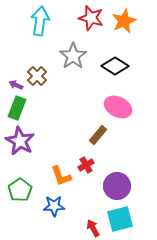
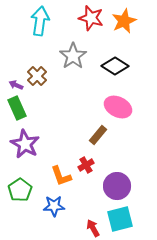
green rectangle: rotated 45 degrees counterclockwise
purple star: moved 5 px right, 3 px down
